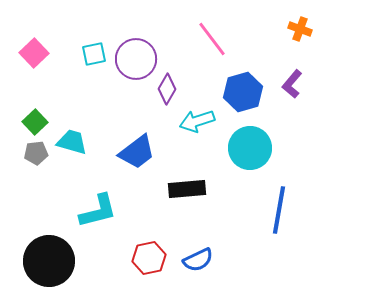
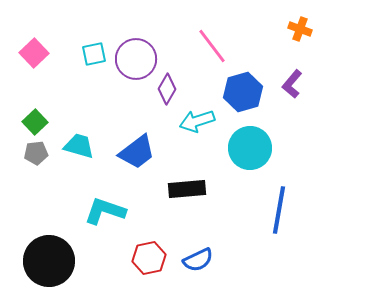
pink line: moved 7 px down
cyan trapezoid: moved 7 px right, 4 px down
cyan L-shape: moved 7 px right; rotated 147 degrees counterclockwise
